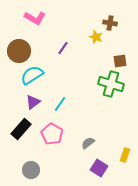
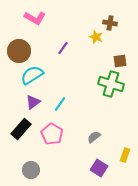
gray semicircle: moved 6 px right, 6 px up
